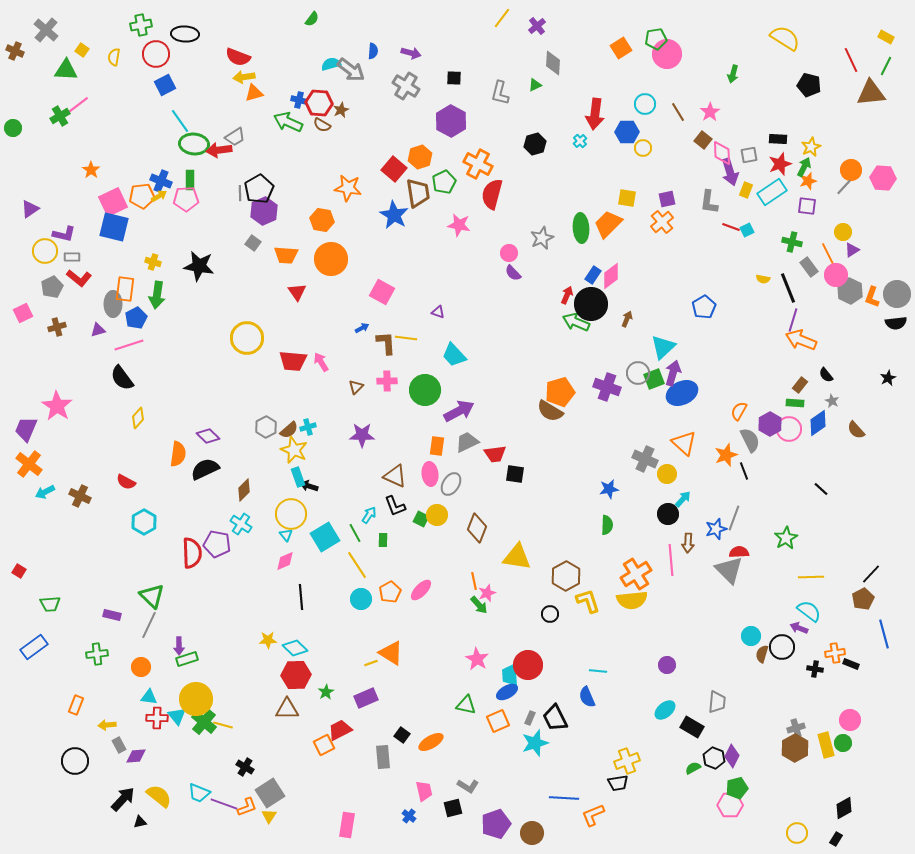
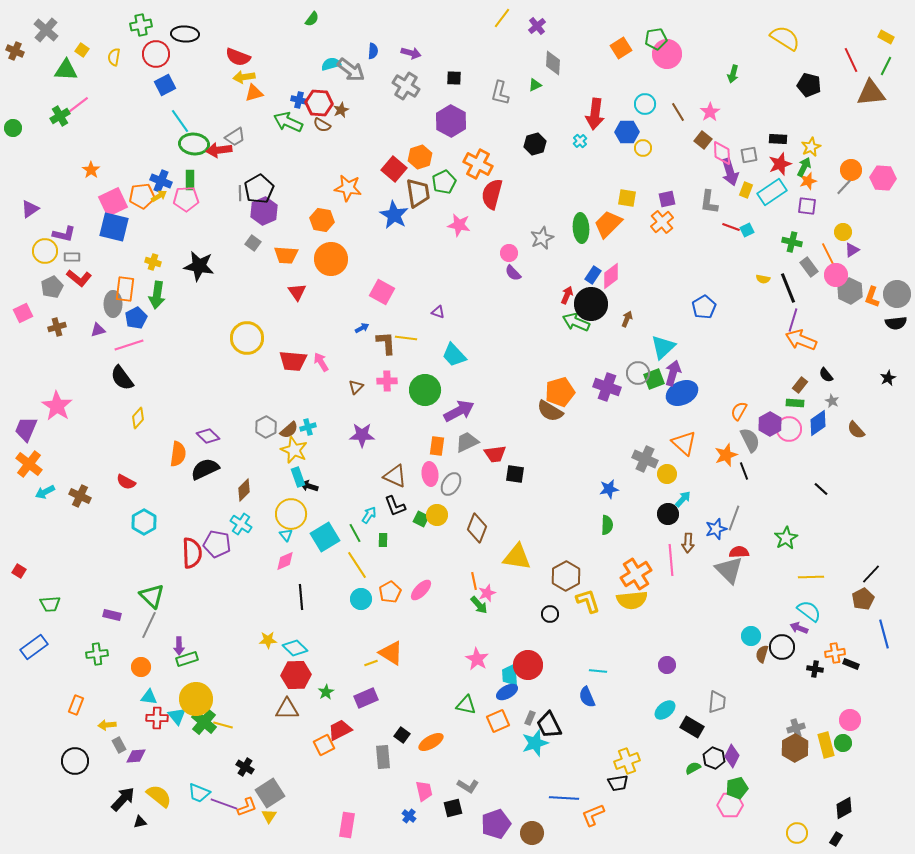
black trapezoid at (555, 718): moved 6 px left, 7 px down
